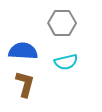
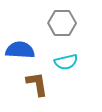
blue semicircle: moved 3 px left, 1 px up
brown L-shape: moved 12 px right; rotated 24 degrees counterclockwise
